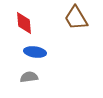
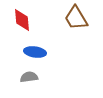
red diamond: moved 2 px left, 3 px up
